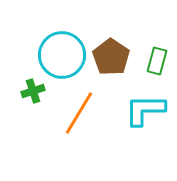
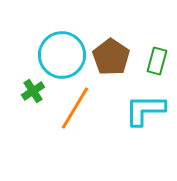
green cross: rotated 15 degrees counterclockwise
orange line: moved 4 px left, 5 px up
